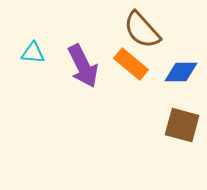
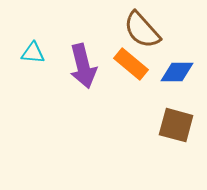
purple arrow: rotated 12 degrees clockwise
blue diamond: moved 4 px left
brown square: moved 6 px left
